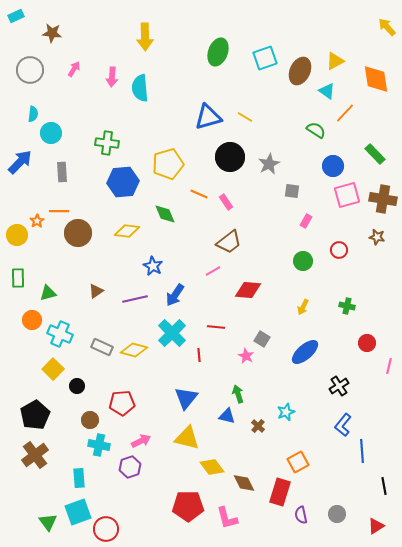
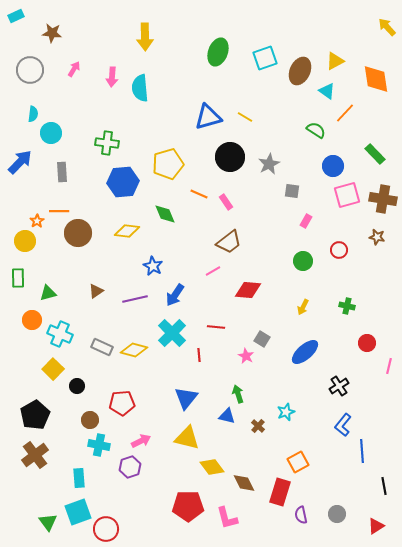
yellow circle at (17, 235): moved 8 px right, 6 px down
